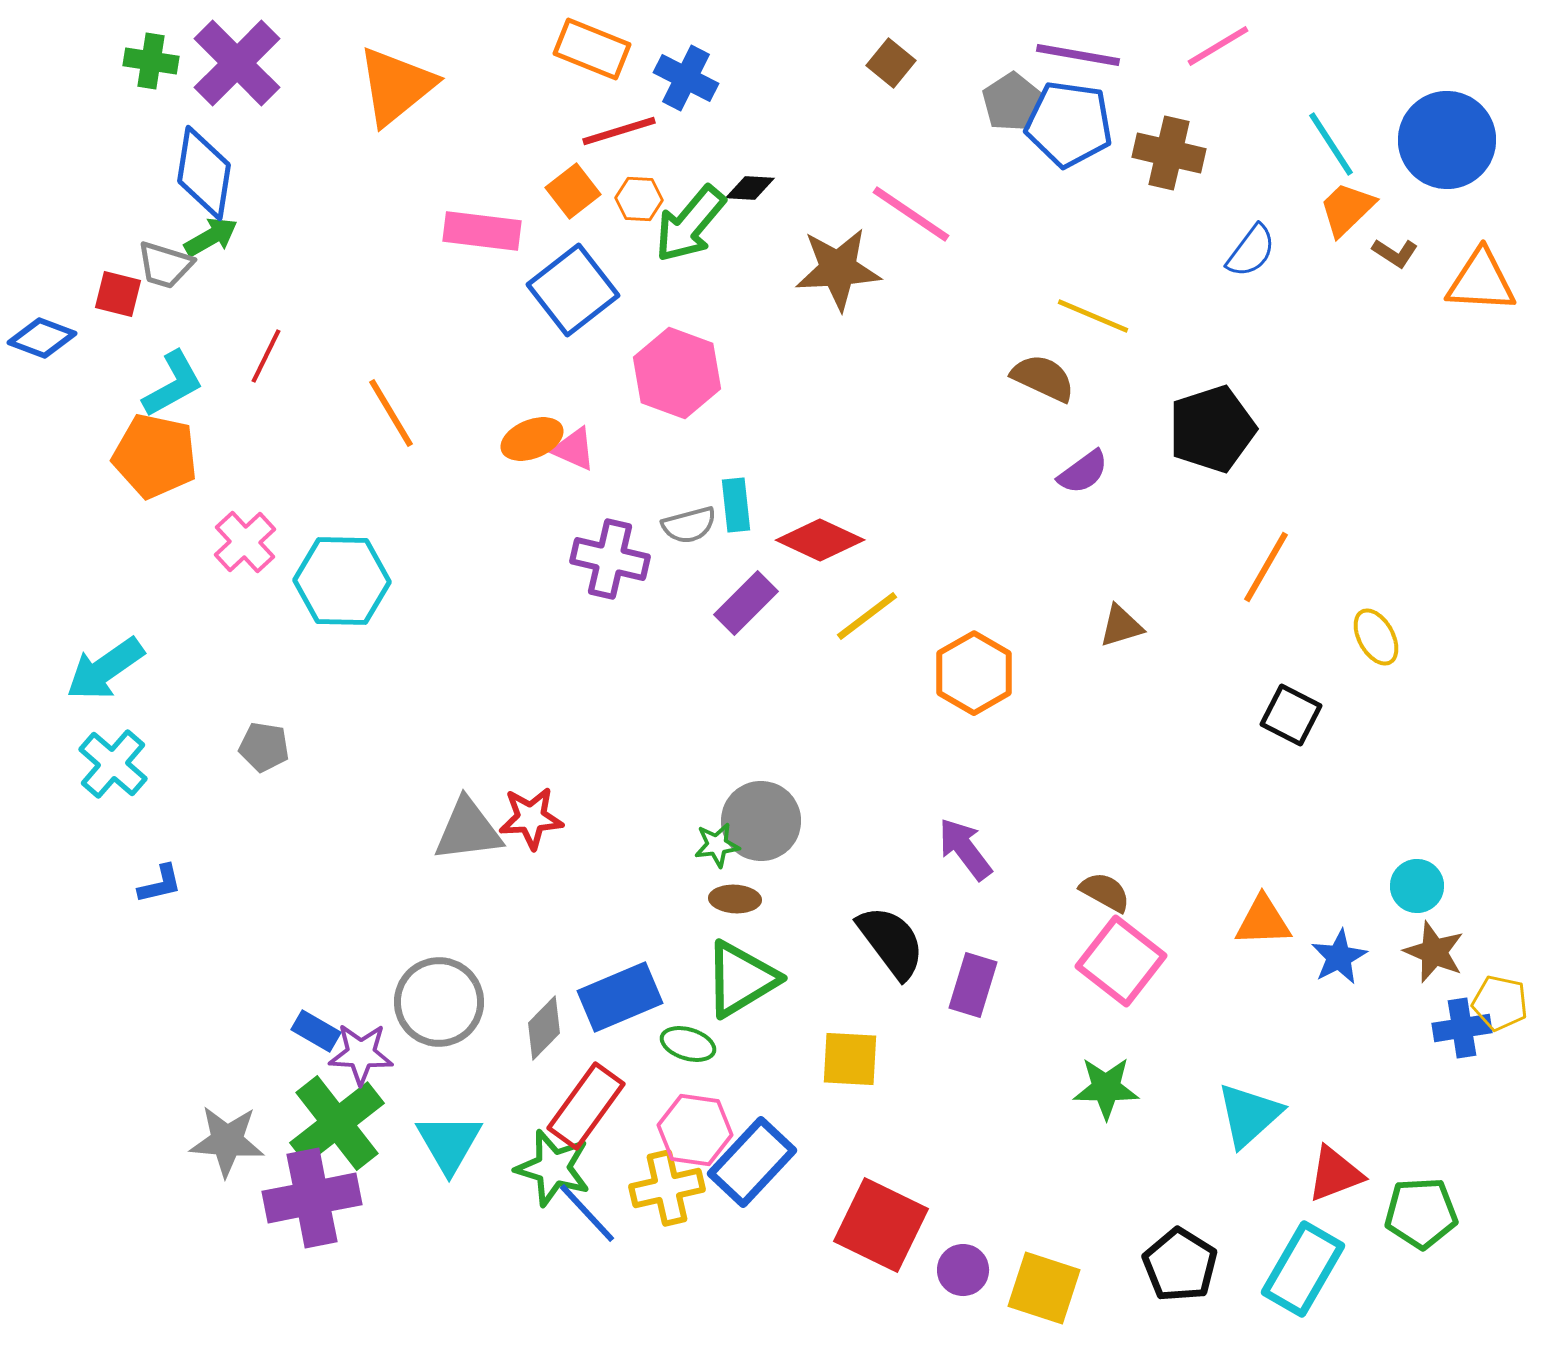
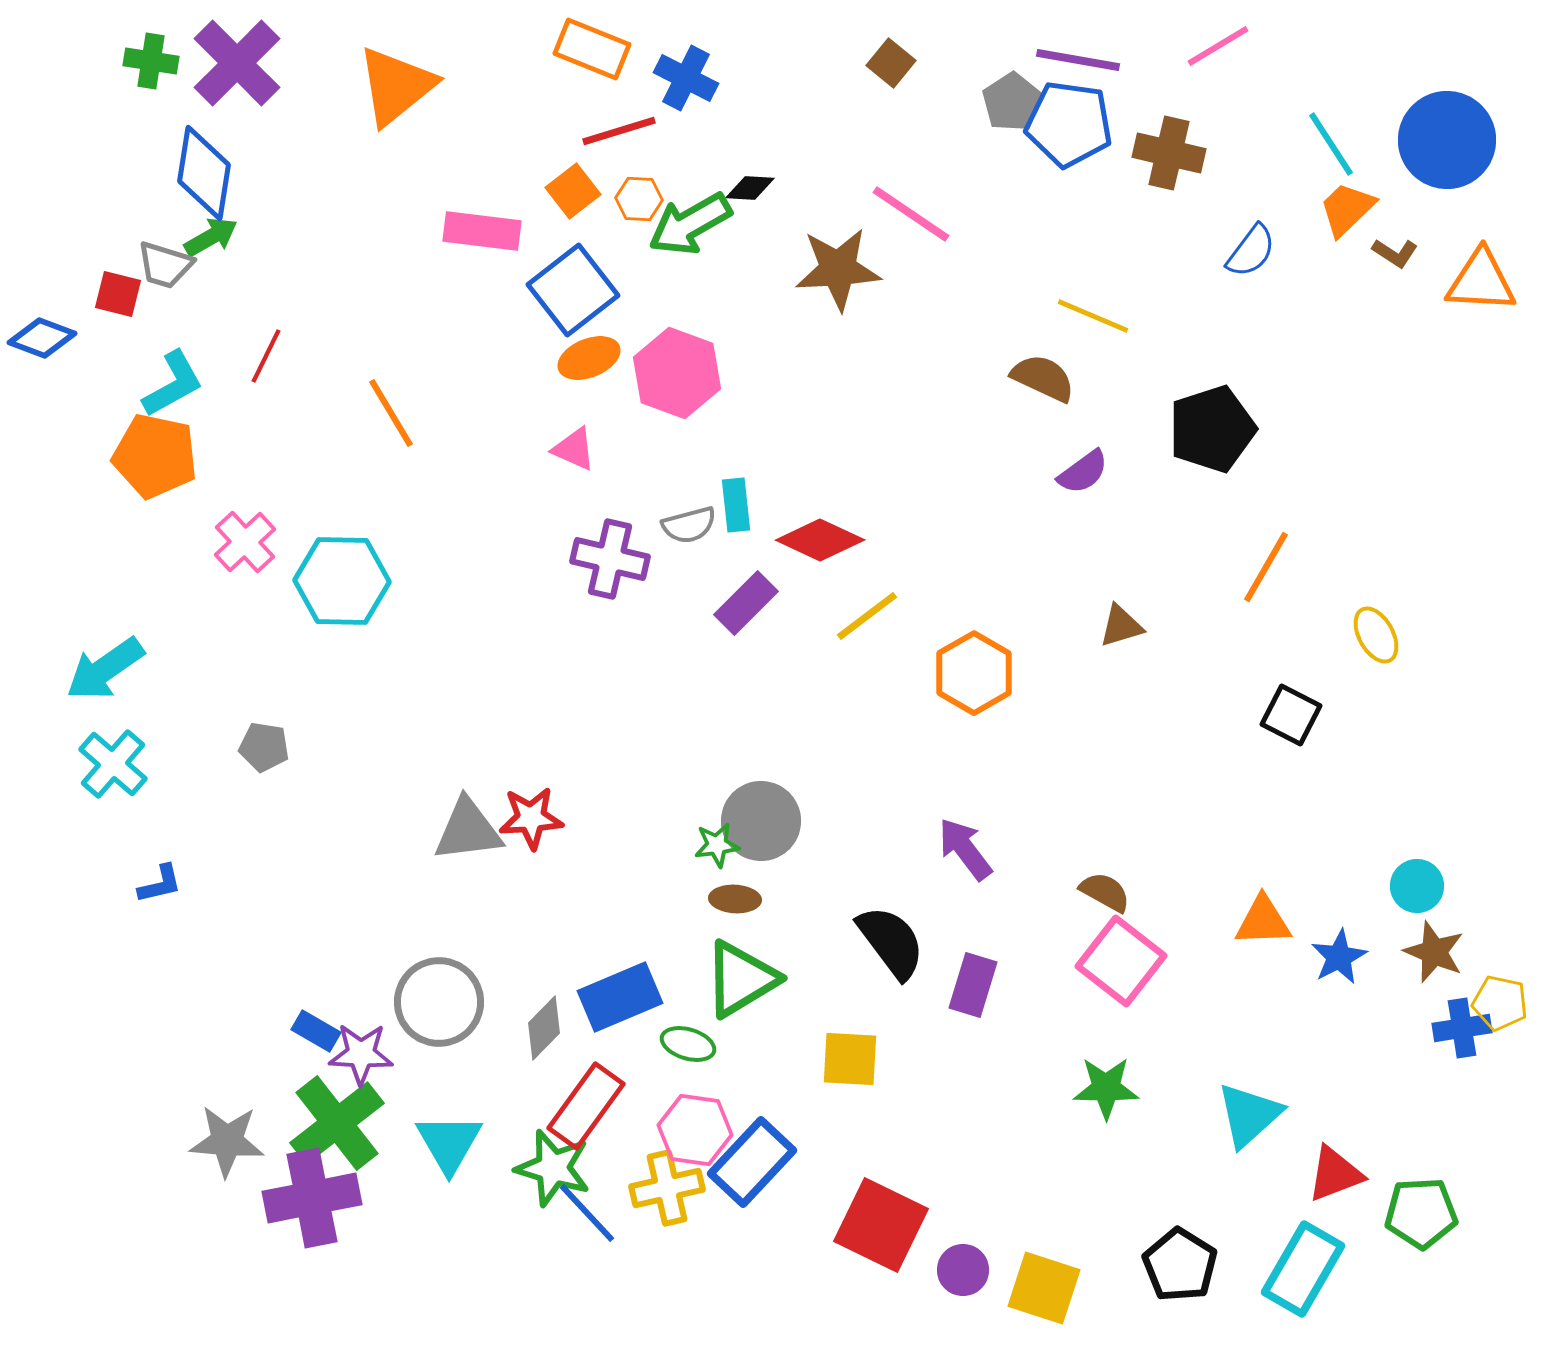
purple line at (1078, 55): moved 5 px down
green arrow at (690, 224): rotated 20 degrees clockwise
orange ellipse at (532, 439): moved 57 px right, 81 px up
yellow ellipse at (1376, 637): moved 2 px up
